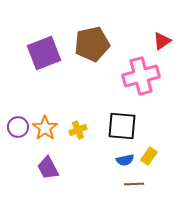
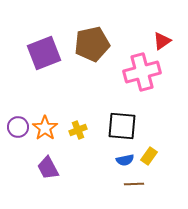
pink cross: moved 1 px right, 4 px up
